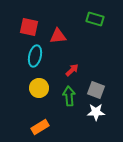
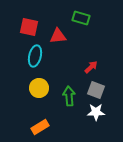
green rectangle: moved 14 px left, 1 px up
red arrow: moved 19 px right, 3 px up
